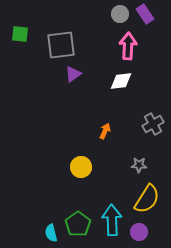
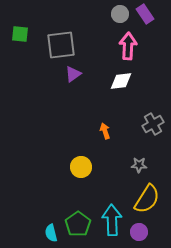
orange arrow: rotated 42 degrees counterclockwise
